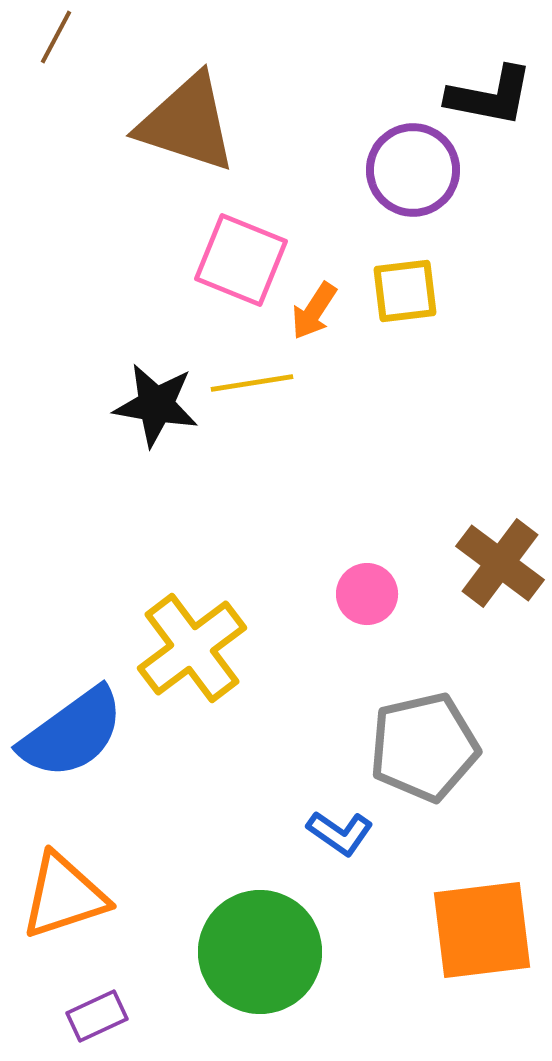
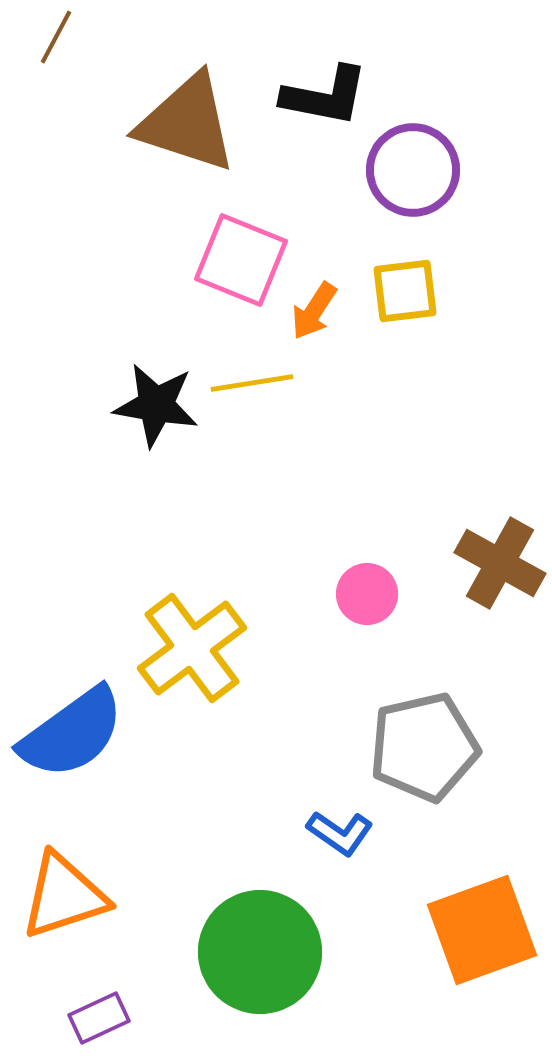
black L-shape: moved 165 px left
brown cross: rotated 8 degrees counterclockwise
orange square: rotated 13 degrees counterclockwise
purple rectangle: moved 2 px right, 2 px down
